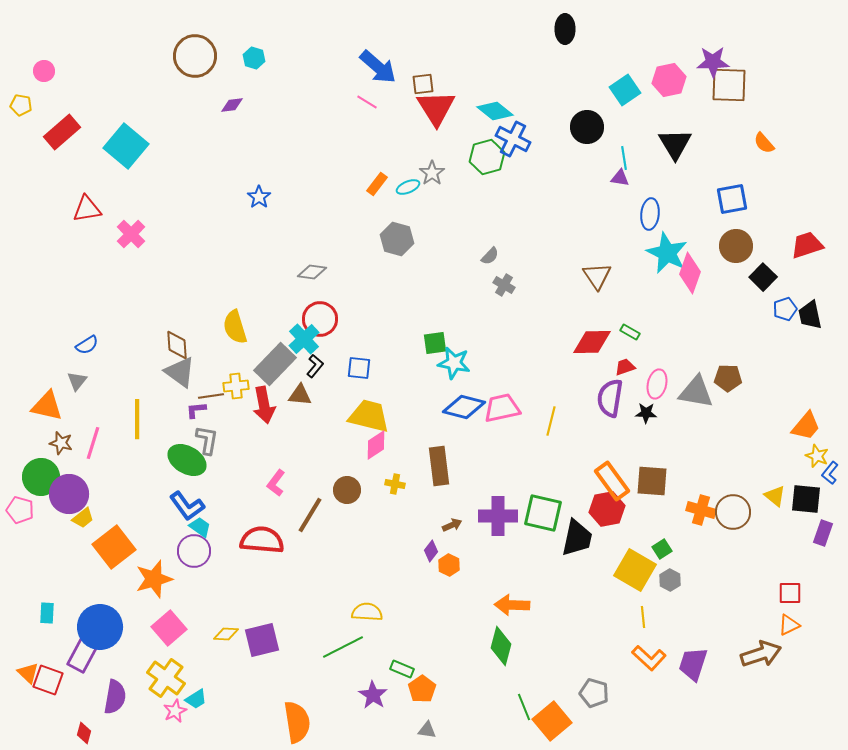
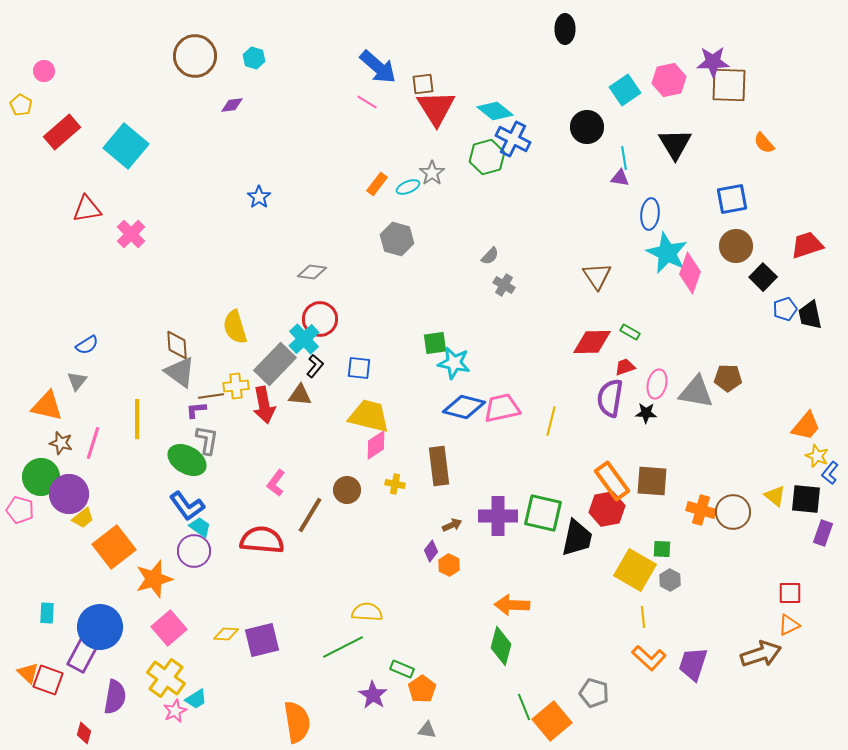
yellow pentagon at (21, 105): rotated 20 degrees clockwise
green square at (662, 549): rotated 36 degrees clockwise
